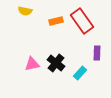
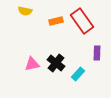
cyan rectangle: moved 2 px left, 1 px down
